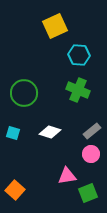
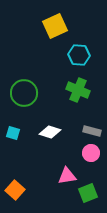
gray rectangle: rotated 54 degrees clockwise
pink circle: moved 1 px up
